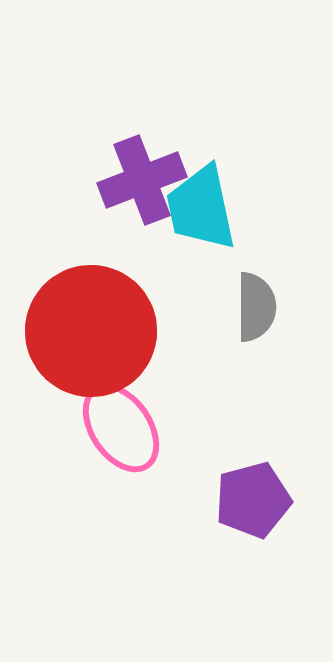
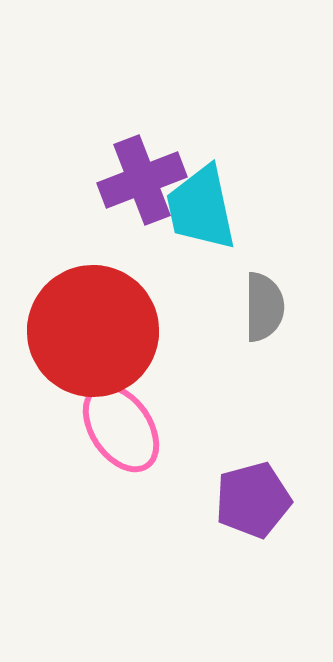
gray semicircle: moved 8 px right
red circle: moved 2 px right
